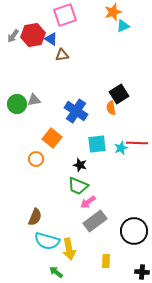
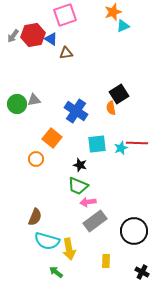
brown triangle: moved 4 px right, 2 px up
pink arrow: rotated 28 degrees clockwise
black cross: rotated 24 degrees clockwise
